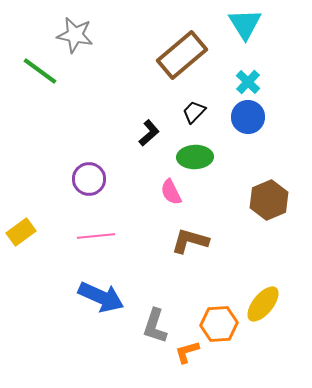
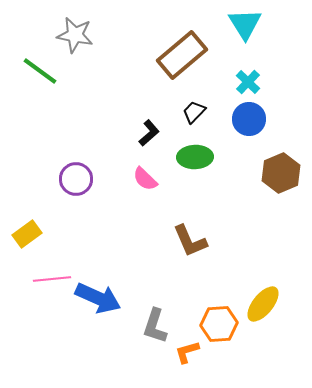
blue circle: moved 1 px right, 2 px down
purple circle: moved 13 px left
pink semicircle: moved 26 px left, 13 px up; rotated 20 degrees counterclockwise
brown hexagon: moved 12 px right, 27 px up
yellow rectangle: moved 6 px right, 2 px down
pink line: moved 44 px left, 43 px down
brown L-shape: rotated 129 degrees counterclockwise
blue arrow: moved 3 px left, 1 px down
